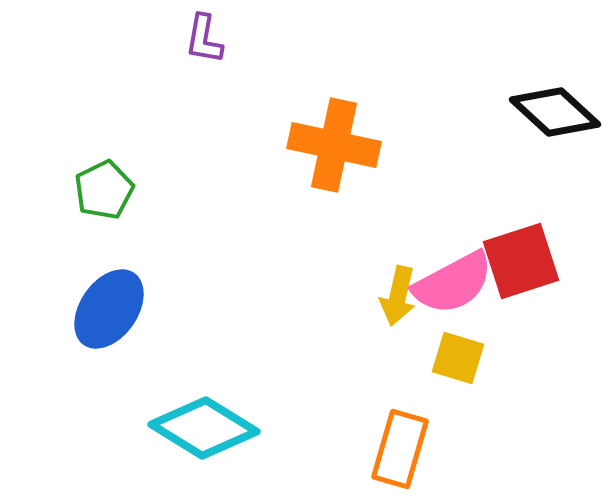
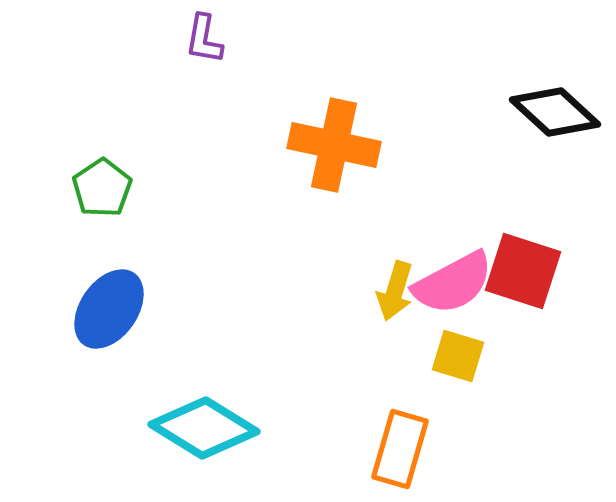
green pentagon: moved 2 px left, 2 px up; rotated 8 degrees counterclockwise
red square: moved 2 px right, 10 px down; rotated 36 degrees clockwise
yellow arrow: moved 3 px left, 5 px up; rotated 4 degrees clockwise
yellow square: moved 2 px up
